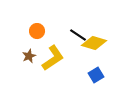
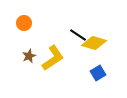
orange circle: moved 13 px left, 8 px up
blue square: moved 2 px right, 2 px up
